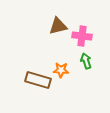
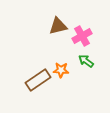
pink cross: rotated 36 degrees counterclockwise
green arrow: rotated 35 degrees counterclockwise
brown rectangle: rotated 50 degrees counterclockwise
